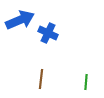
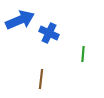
blue cross: moved 1 px right
green line: moved 3 px left, 28 px up
